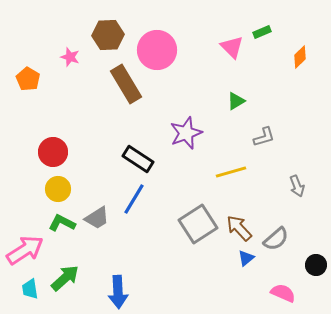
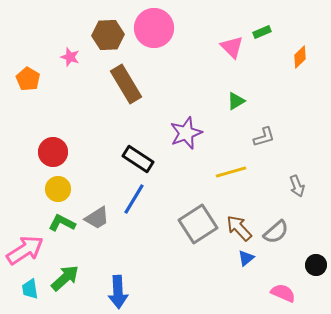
pink circle: moved 3 px left, 22 px up
gray semicircle: moved 7 px up
